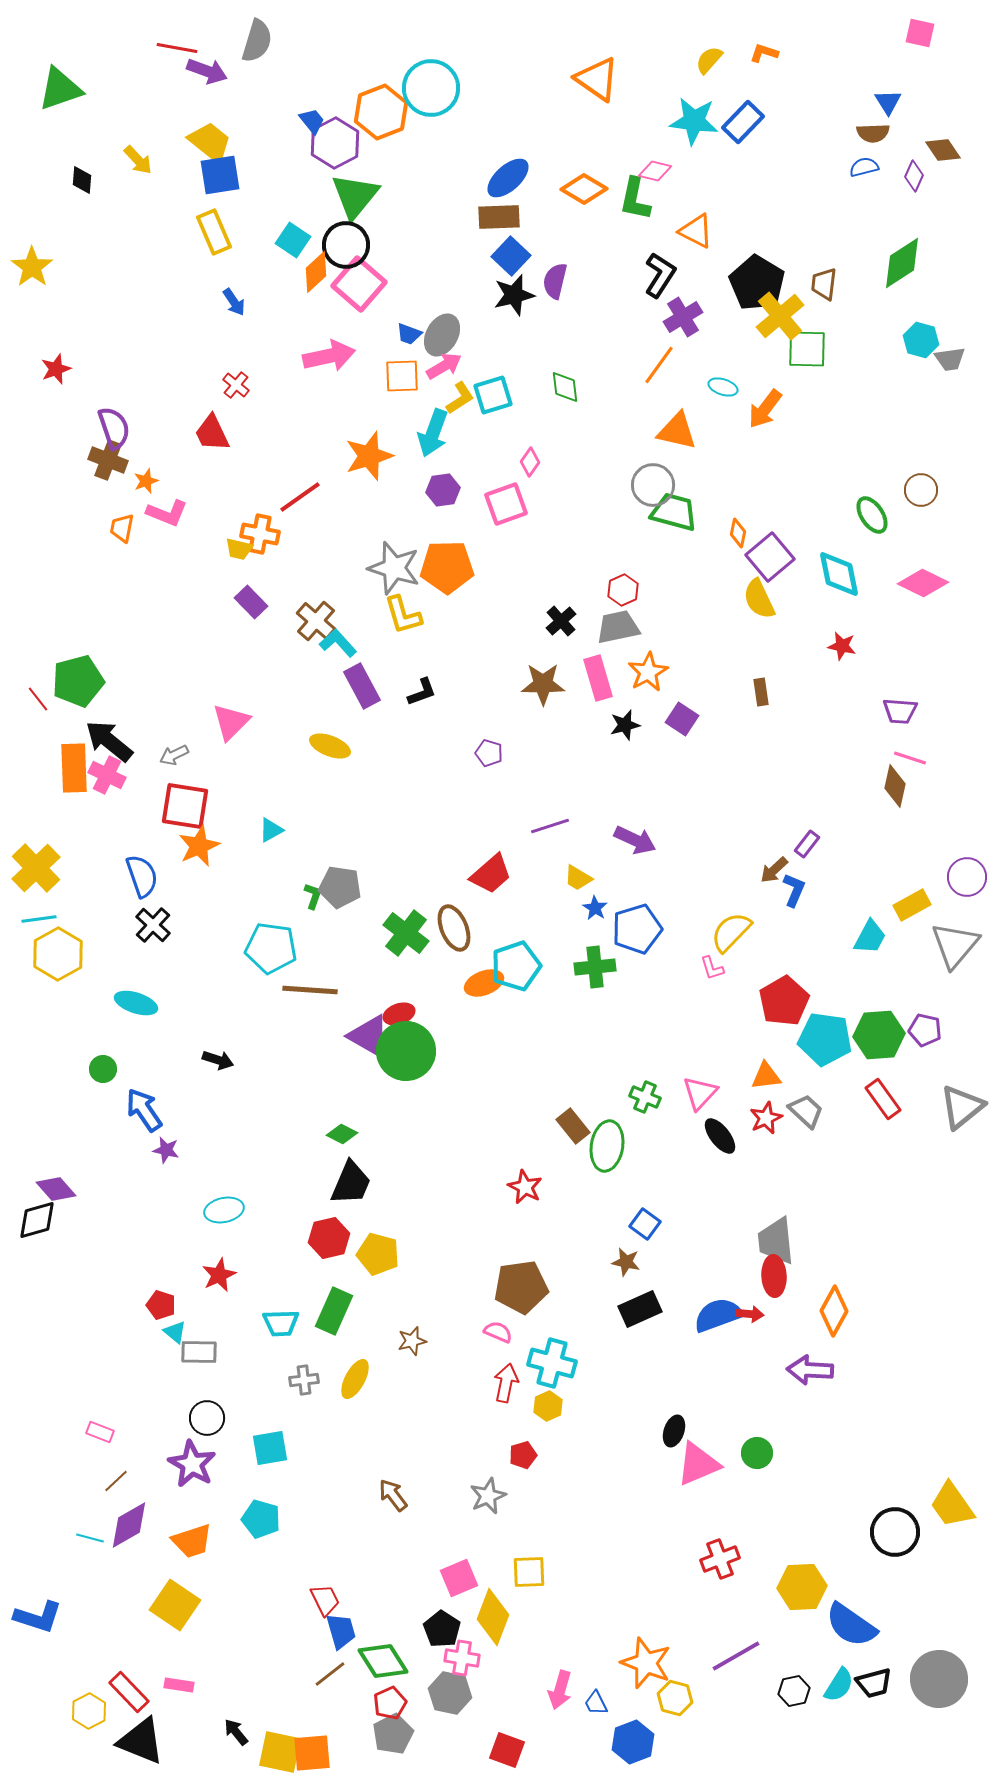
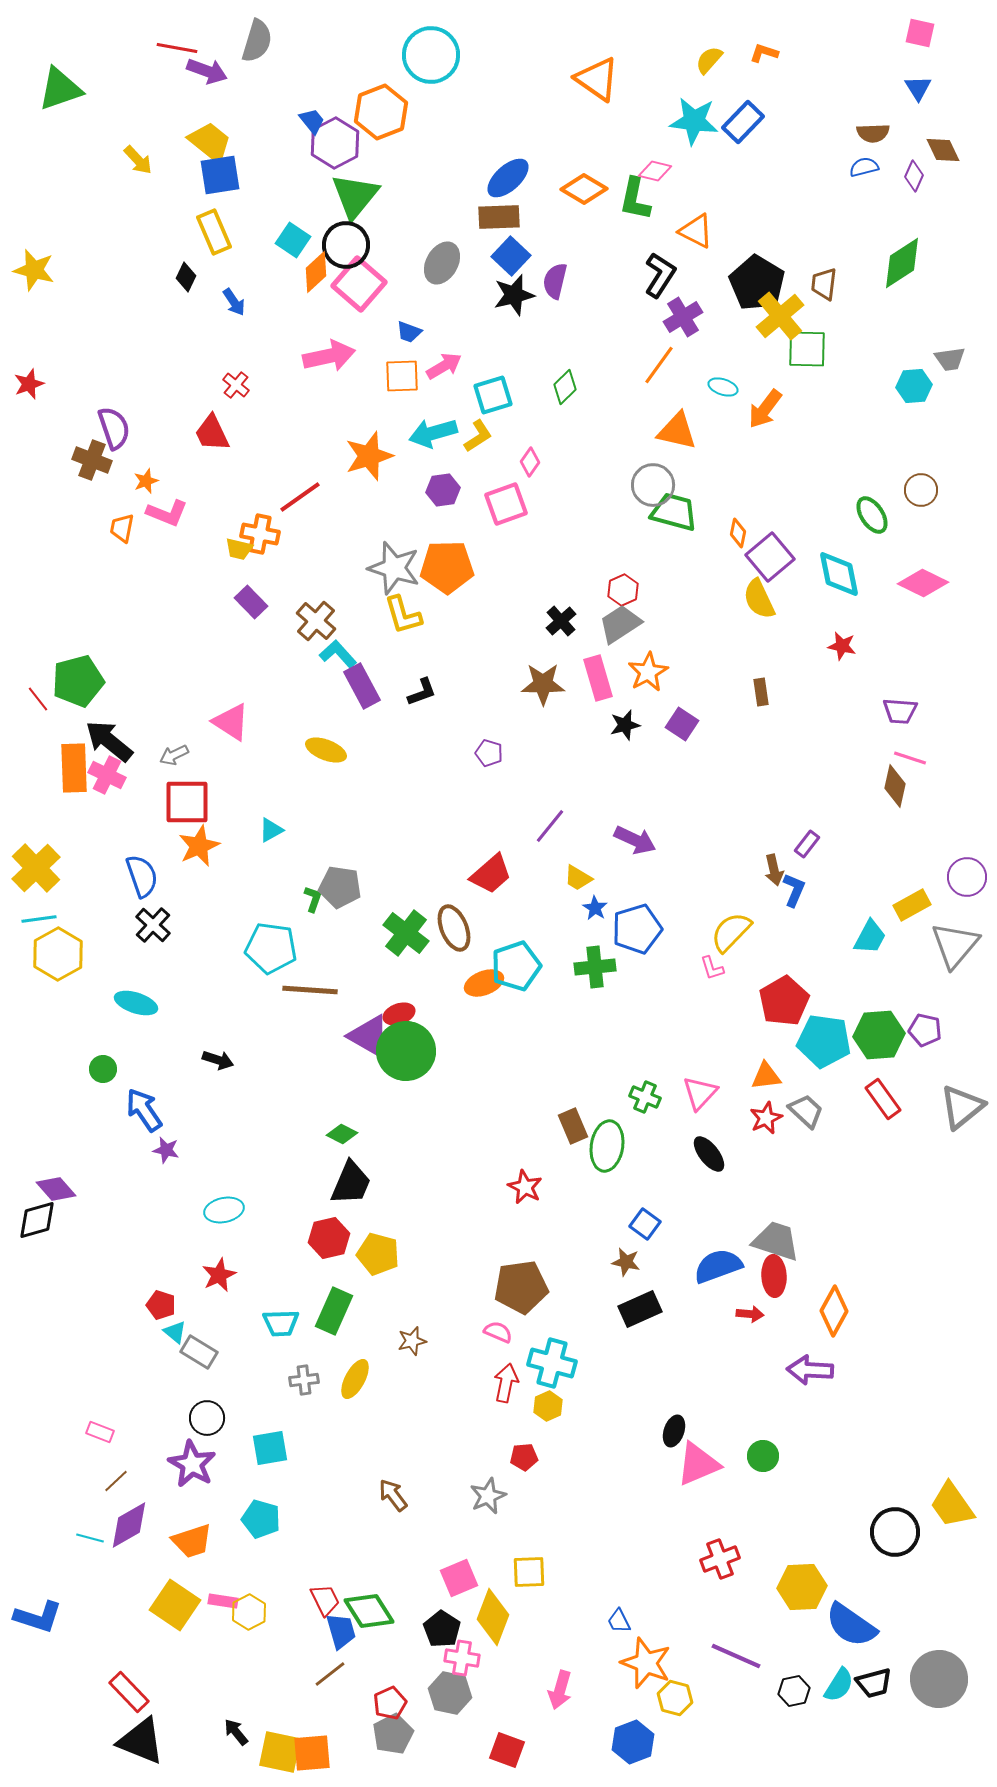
cyan circle at (431, 88): moved 33 px up
blue triangle at (888, 102): moved 30 px right, 14 px up
brown diamond at (943, 150): rotated 9 degrees clockwise
black diamond at (82, 180): moved 104 px right, 97 px down; rotated 20 degrees clockwise
yellow star at (32, 267): moved 2 px right, 3 px down; rotated 21 degrees counterclockwise
blue trapezoid at (409, 334): moved 2 px up
gray ellipse at (442, 335): moved 72 px up
cyan hexagon at (921, 340): moved 7 px left, 46 px down; rotated 20 degrees counterclockwise
red star at (56, 369): moved 27 px left, 15 px down
green diamond at (565, 387): rotated 52 degrees clockwise
yellow L-shape at (460, 398): moved 18 px right, 38 px down
cyan arrow at (433, 433): rotated 54 degrees clockwise
brown cross at (108, 460): moved 16 px left
gray trapezoid at (618, 627): moved 2 px right, 3 px up; rotated 21 degrees counterclockwise
cyan L-shape at (338, 643): moved 11 px down
purple square at (682, 719): moved 5 px down
pink triangle at (231, 722): rotated 42 degrees counterclockwise
yellow ellipse at (330, 746): moved 4 px left, 4 px down
red square at (185, 806): moved 2 px right, 4 px up; rotated 9 degrees counterclockwise
purple line at (550, 826): rotated 33 degrees counterclockwise
brown arrow at (774, 870): rotated 60 degrees counterclockwise
green L-shape at (313, 896): moved 3 px down
cyan pentagon at (825, 1039): moved 1 px left, 2 px down
brown rectangle at (573, 1126): rotated 16 degrees clockwise
black ellipse at (720, 1136): moved 11 px left, 18 px down
gray trapezoid at (776, 1241): rotated 114 degrees clockwise
blue semicircle at (718, 1315): moved 49 px up
gray rectangle at (199, 1352): rotated 30 degrees clockwise
green circle at (757, 1453): moved 6 px right, 3 px down
red pentagon at (523, 1455): moved 1 px right, 2 px down; rotated 12 degrees clockwise
purple line at (736, 1656): rotated 54 degrees clockwise
green diamond at (383, 1661): moved 14 px left, 50 px up
pink rectangle at (179, 1685): moved 44 px right, 84 px up
blue trapezoid at (596, 1703): moved 23 px right, 82 px up
yellow hexagon at (89, 1711): moved 160 px right, 99 px up
